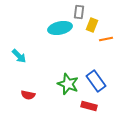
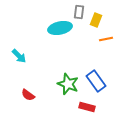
yellow rectangle: moved 4 px right, 5 px up
red semicircle: rotated 24 degrees clockwise
red rectangle: moved 2 px left, 1 px down
